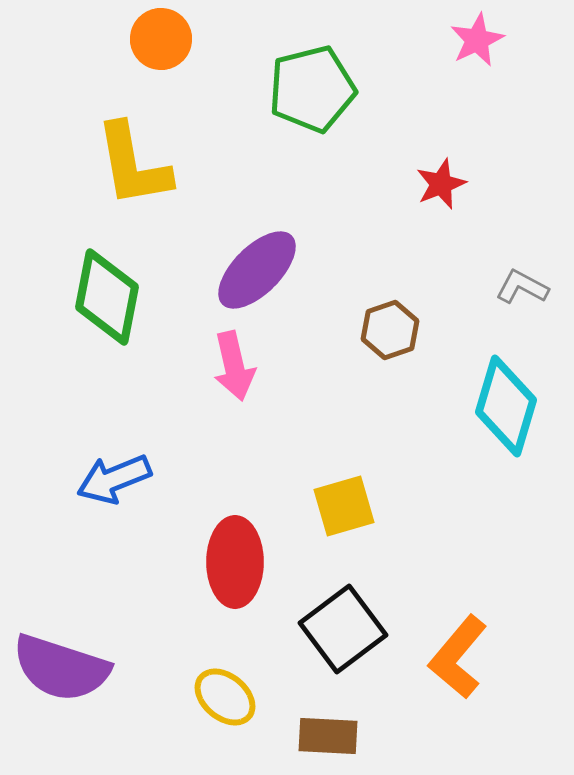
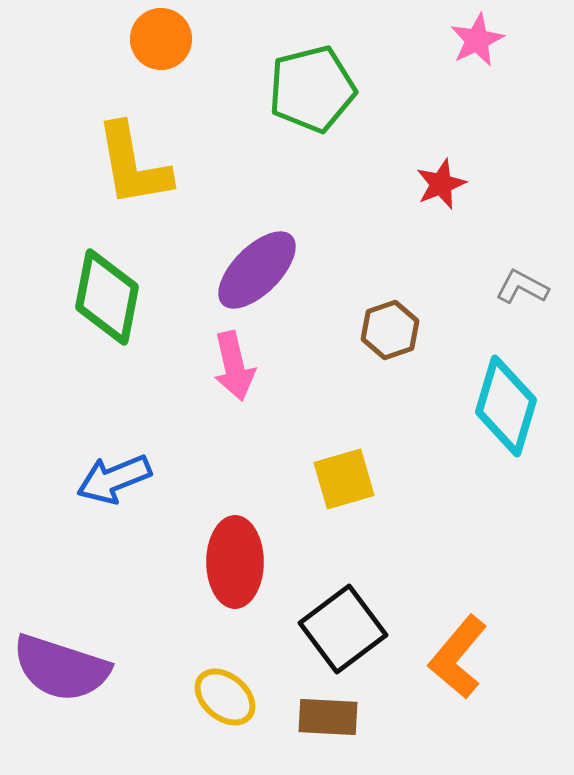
yellow square: moved 27 px up
brown rectangle: moved 19 px up
